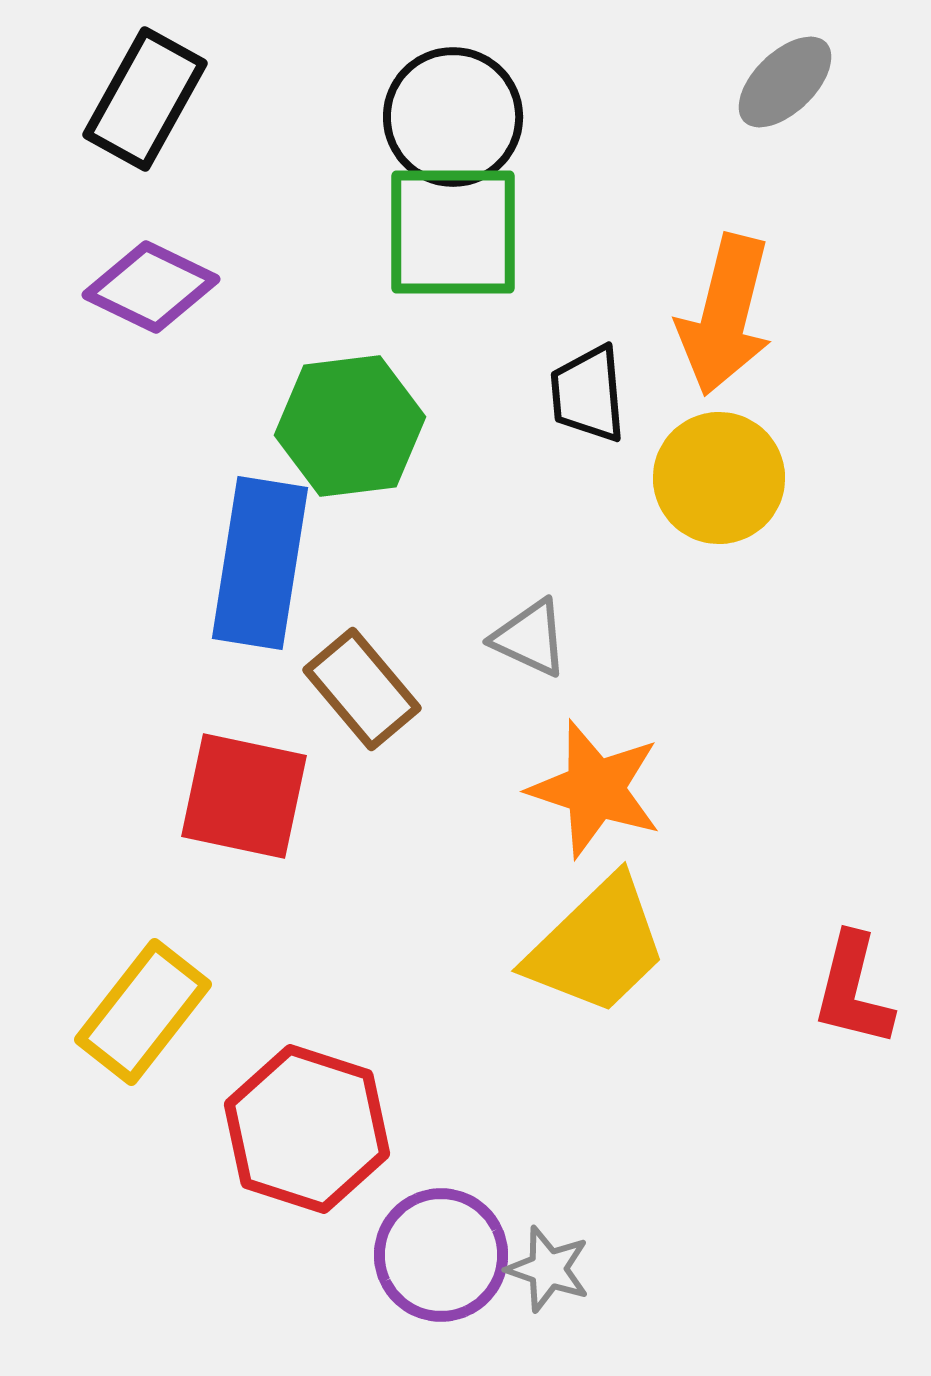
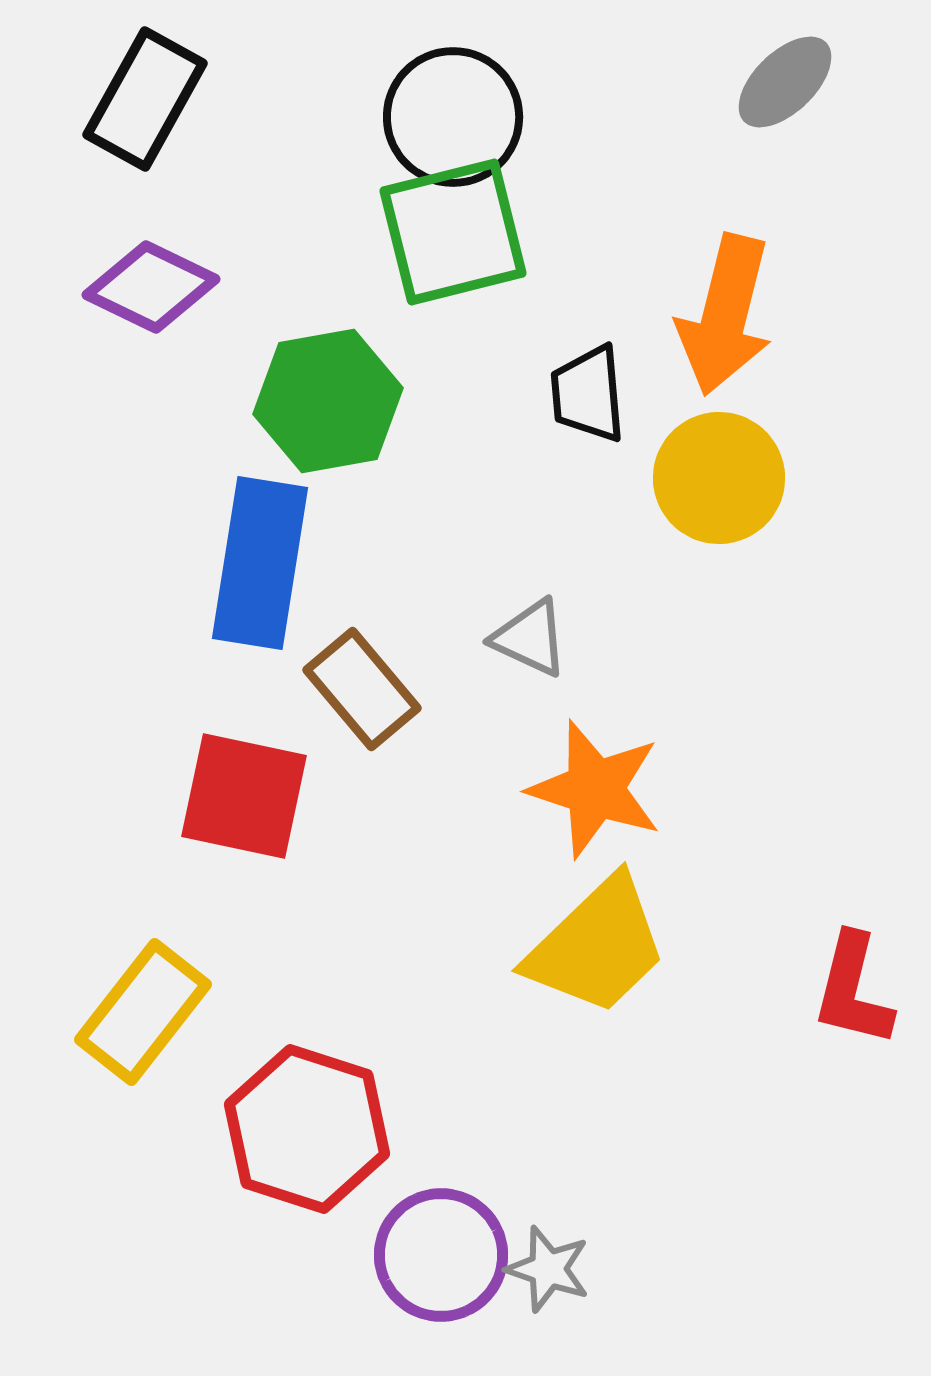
green square: rotated 14 degrees counterclockwise
green hexagon: moved 22 px left, 25 px up; rotated 3 degrees counterclockwise
